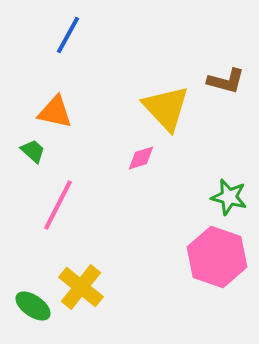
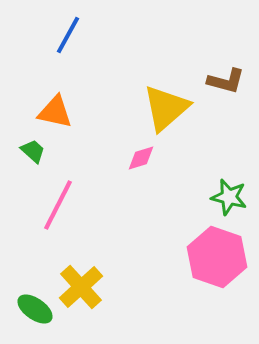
yellow triangle: rotated 32 degrees clockwise
yellow cross: rotated 9 degrees clockwise
green ellipse: moved 2 px right, 3 px down
